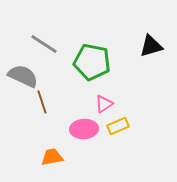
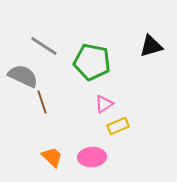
gray line: moved 2 px down
pink ellipse: moved 8 px right, 28 px down
orange trapezoid: rotated 55 degrees clockwise
